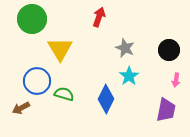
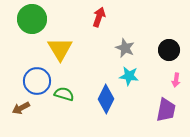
cyan star: rotated 30 degrees counterclockwise
